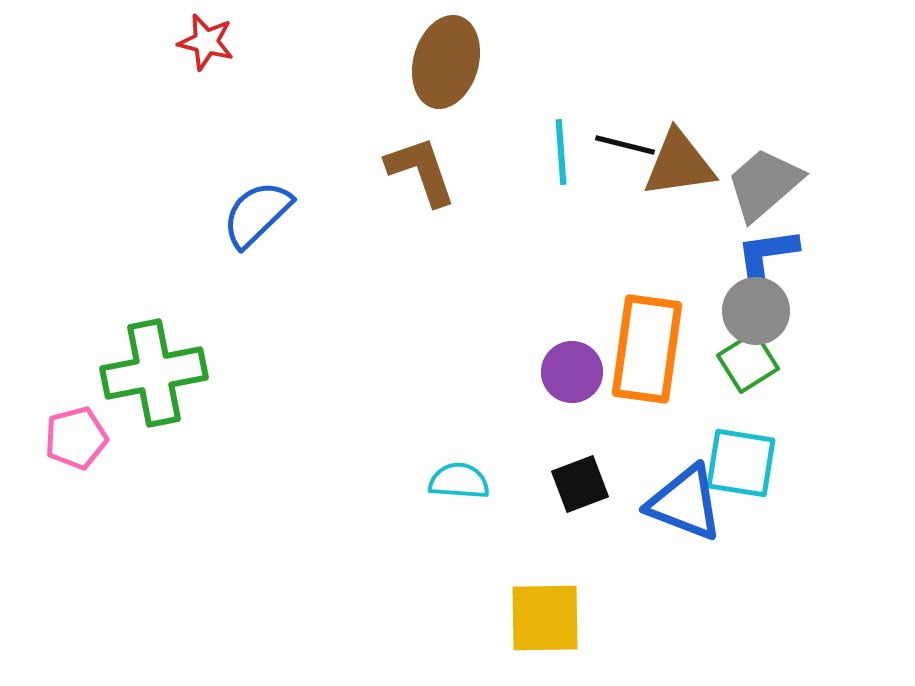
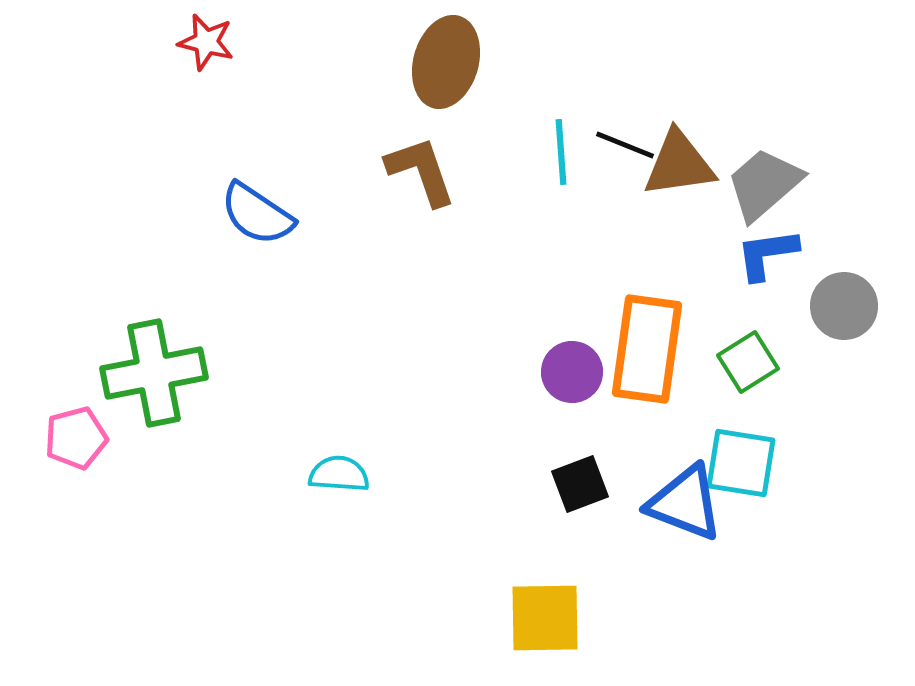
black line: rotated 8 degrees clockwise
blue semicircle: rotated 102 degrees counterclockwise
gray circle: moved 88 px right, 5 px up
cyan semicircle: moved 120 px left, 7 px up
